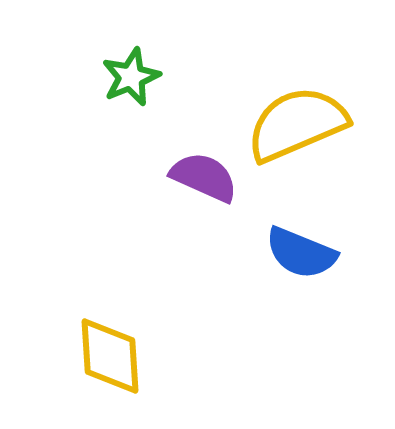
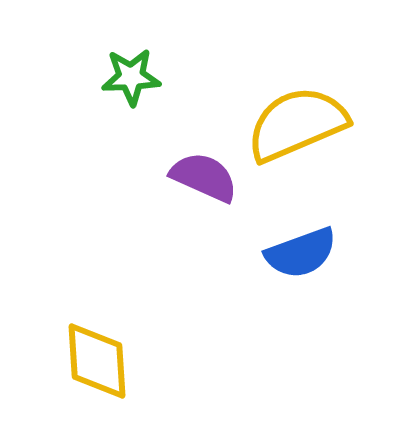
green star: rotated 20 degrees clockwise
blue semicircle: rotated 42 degrees counterclockwise
yellow diamond: moved 13 px left, 5 px down
